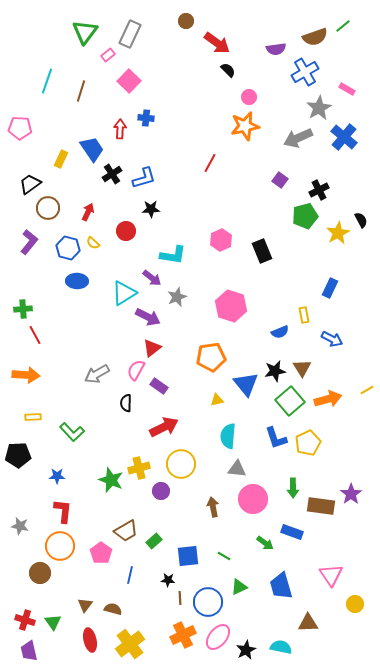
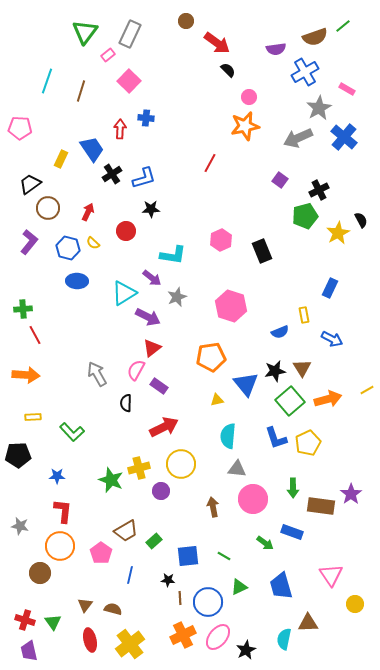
gray arrow at (97, 374): rotated 90 degrees clockwise
cyan semicircle at (281, 647): moved 3 px right, 8 px up; rotated 90 degrees counterclockwise
